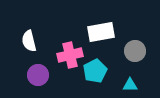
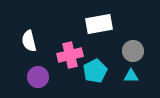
white rectangle: moved 2 px left, 8 px up
gray circle: moved 2 px left
purple circle: moved 2 px down
cyan triangle: moved 1 px right, 9 px up
